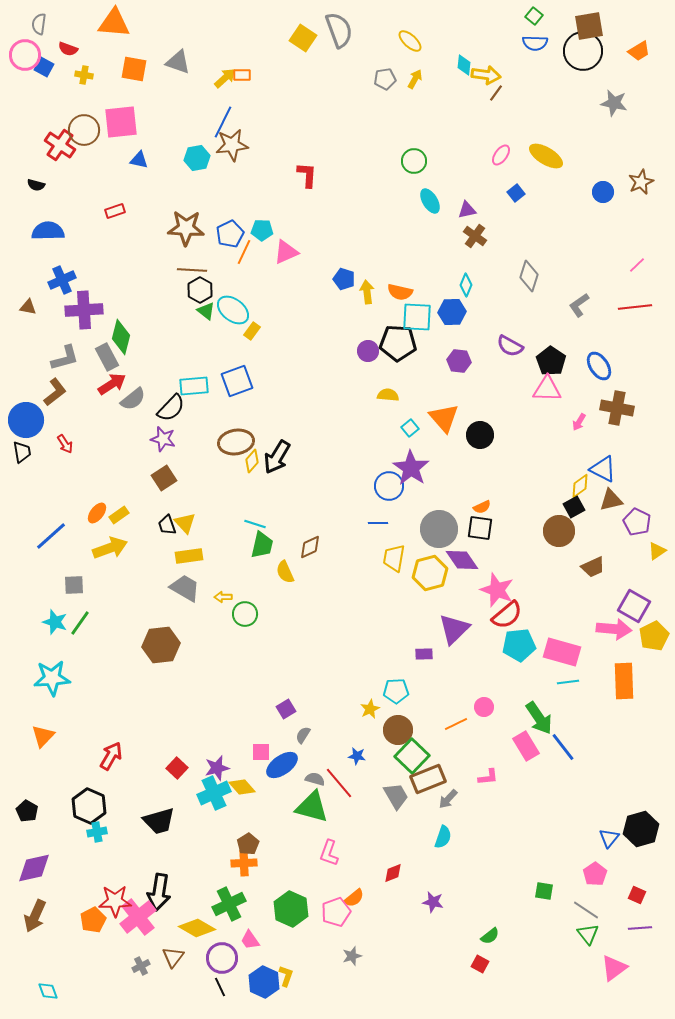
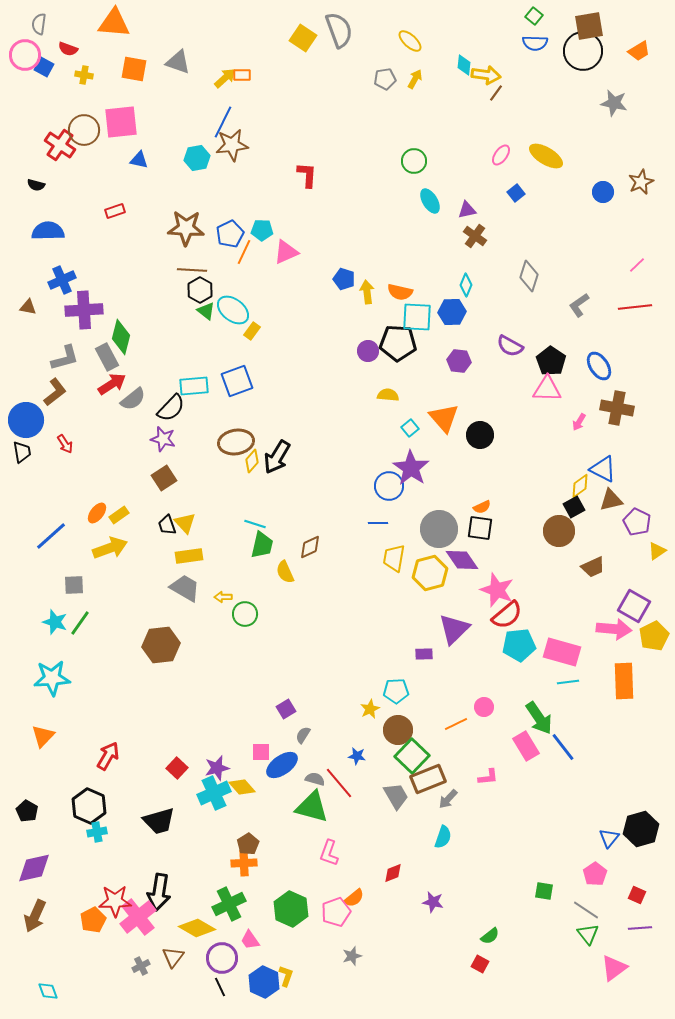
red arrow at (111, 756): moved 3 px left
